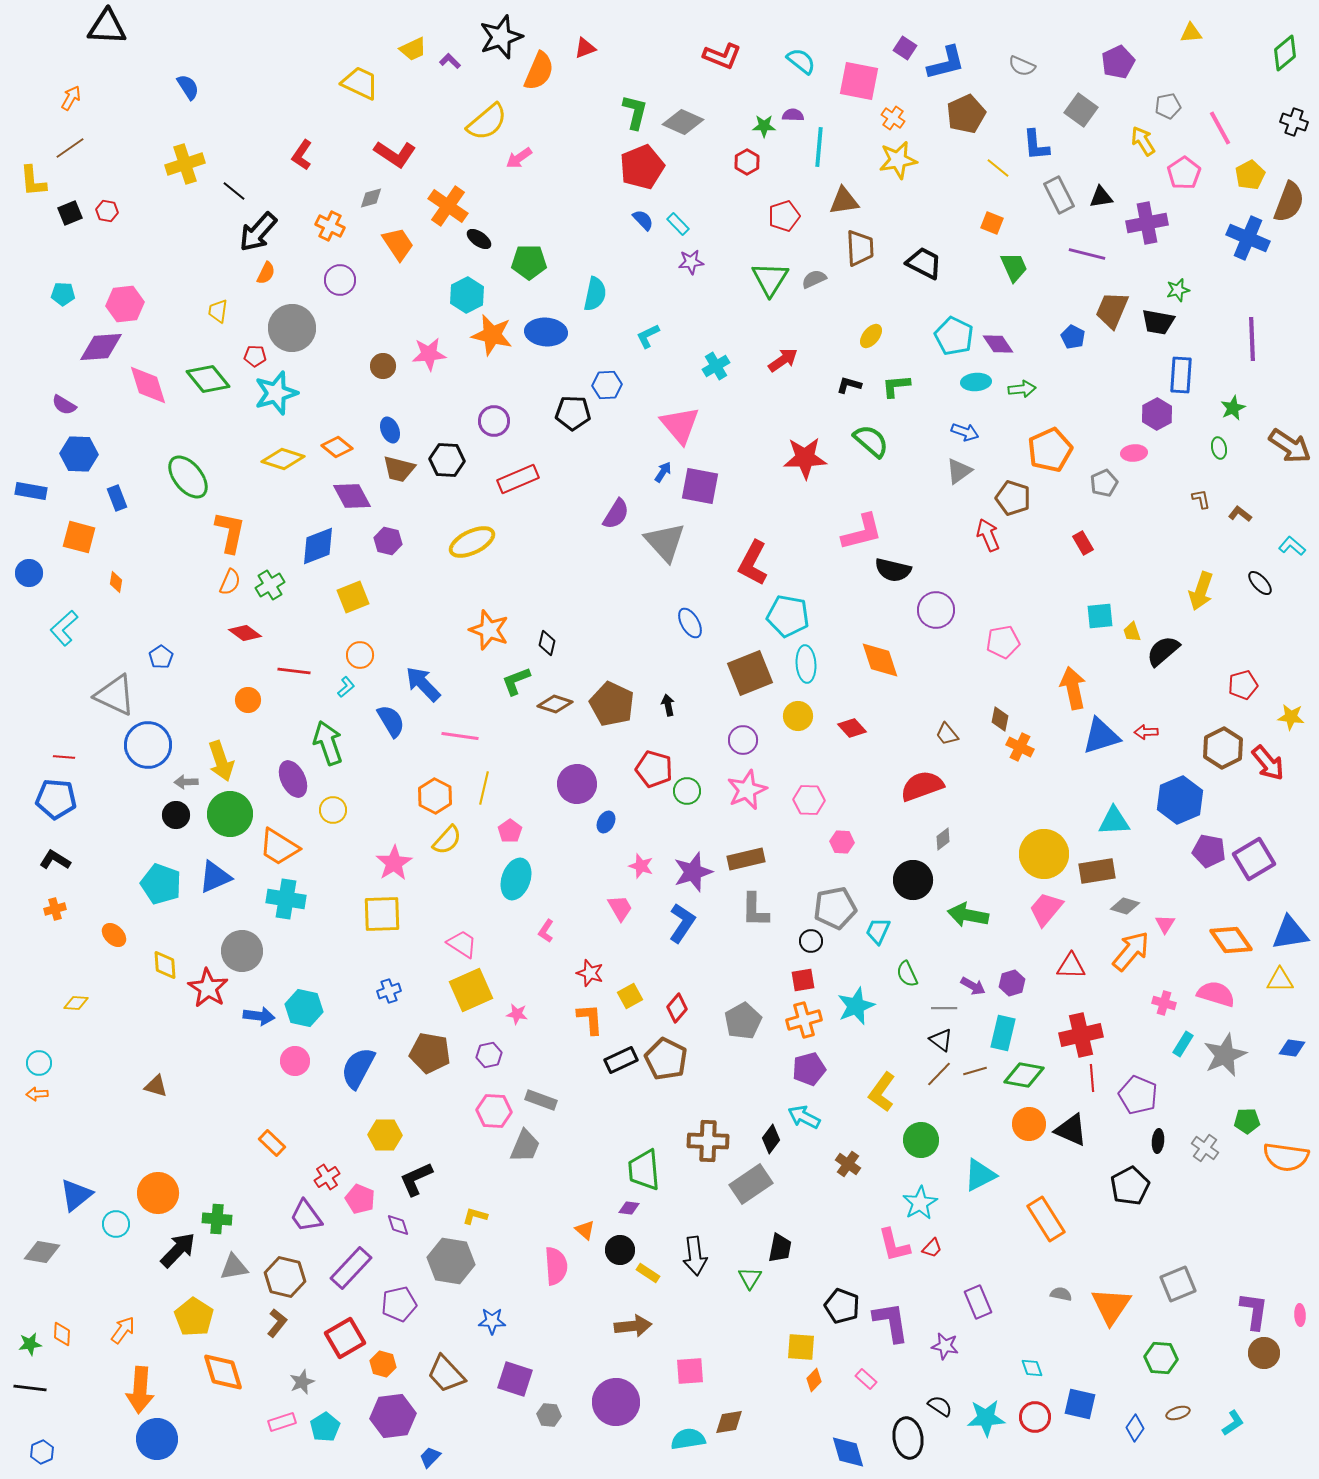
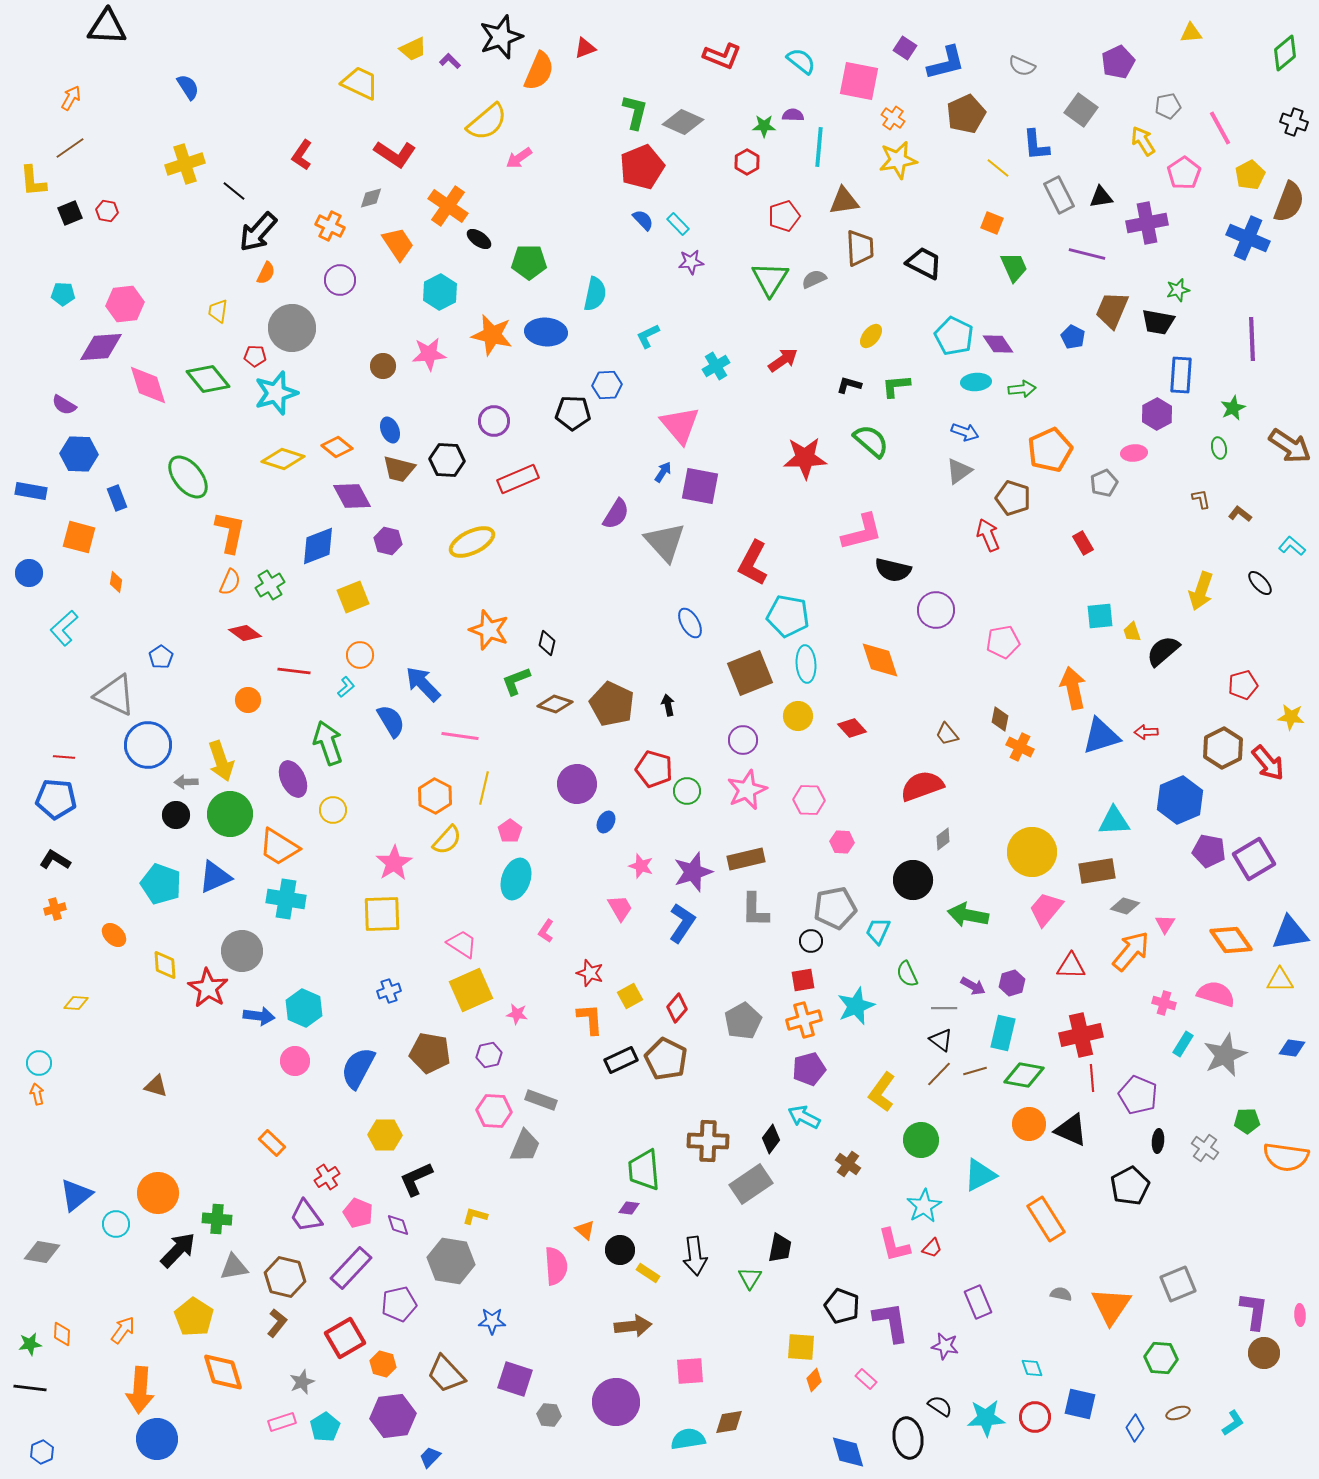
cyan hexagon at (467, 295): moved 27 px left, 3 px up
yellow circle at (1044, 854): moved 12 px left, 2 px up
cyan hexagon at (304, 1008): rotated 12 degrees clockwise
orange arrow at (37, 1094): rotated 80 degrees clockwise
pink pentagon at (360, 1199): moved 2 px left, 14 px down
cyan star at (920, 1203): moved 4 px right, 3 px down
